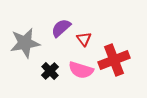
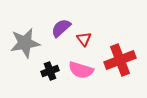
red cross: moved 6 px right
black cross: rotated 24 degrees clockwise
